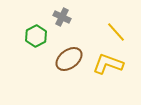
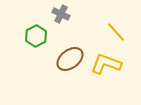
gray cross: moved 1 px left, 3 px up
brown ellipse: moved 1 px right
yellow L-shape: moved 2 px left
